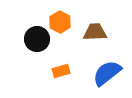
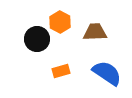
blue semicircle: rotated 72 degrees clockwise
